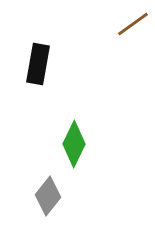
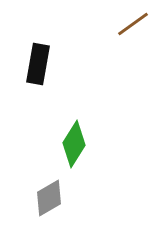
green diamond: rotated 6 degrees clockwise
gray diamond: moved 1 px right, 2 px down; rotated 21 degrees clockwise
